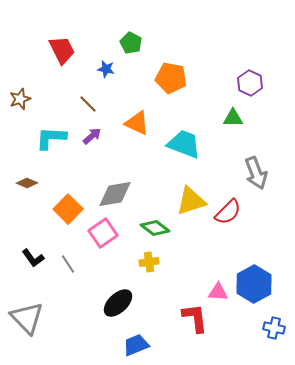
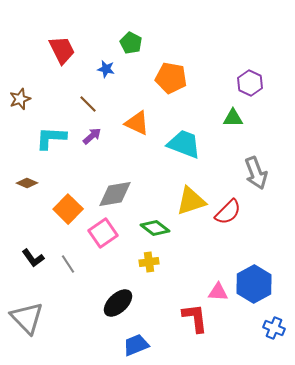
blue cross: rotated 10 degrees clockwise
